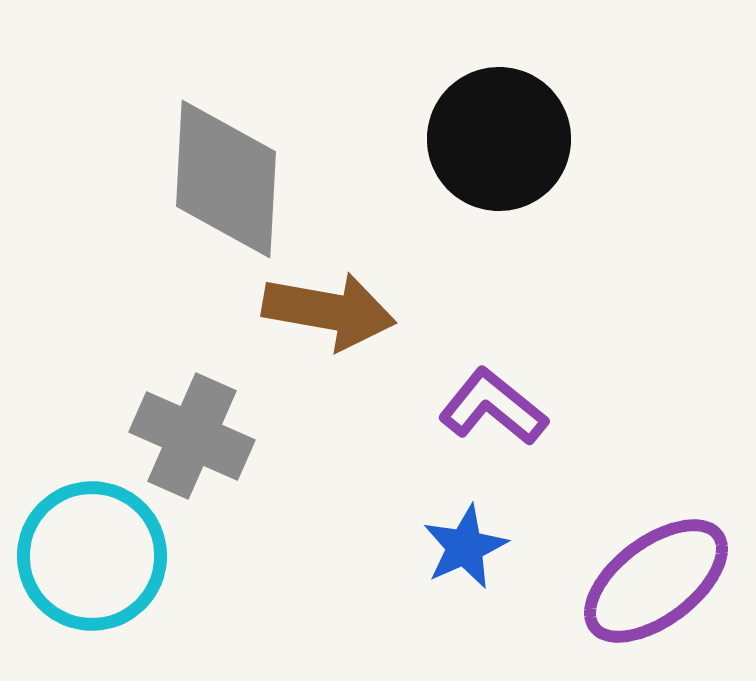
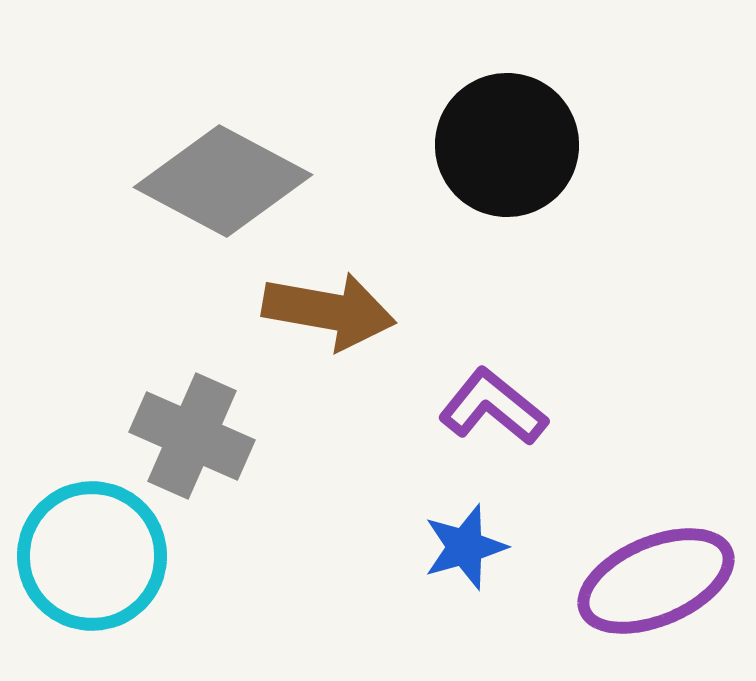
black circle: moved 8 px right, 6 px down
gray diamond: moved 3 px left, 2 px down; rotated 65 degrees counterclockwise
blue star: rotated 8 degrees clockwise
purple ellipse: rotated 14 degrees clockwise
